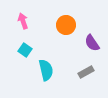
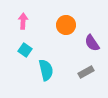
pink arrow: rotated 21 degrees clockwise
